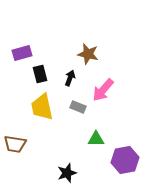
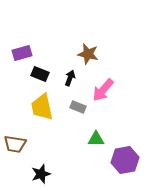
black rectangle: rotated 54 degrees counterclockwise
black star: moved 26 px left, 1 px down
